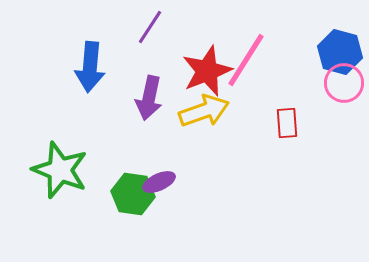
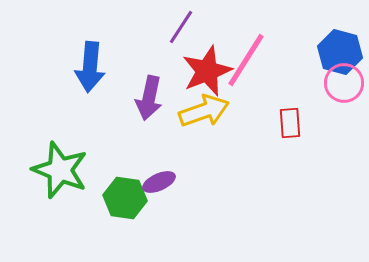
purple line: moved 31 px right
red rectangle: moved 3 px right
green hexagon: moved 8 px left, 4 px down
